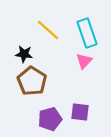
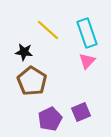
black star: moved 2 px up
pink triangle: moved 3 px right
purple square: moved 1 px right; rotated 30 degrees counterclockwise
purple pentagon: rotated 10 degrees counterclockwise
